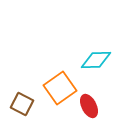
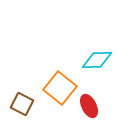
cyan diamond: moved 1 px right
orange square: rotated 16 degrees counterclockwise
